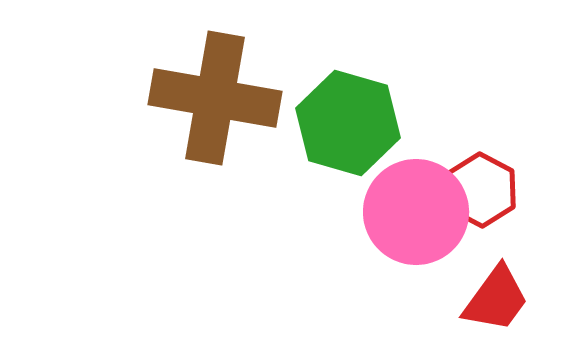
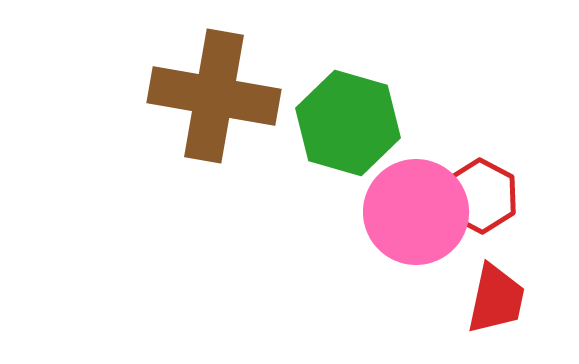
brown cross: moved 1 px left, 2 px up
red hexagon: moved 6 px down
red trapezoid: rotated 24 degrees counterclockwise
